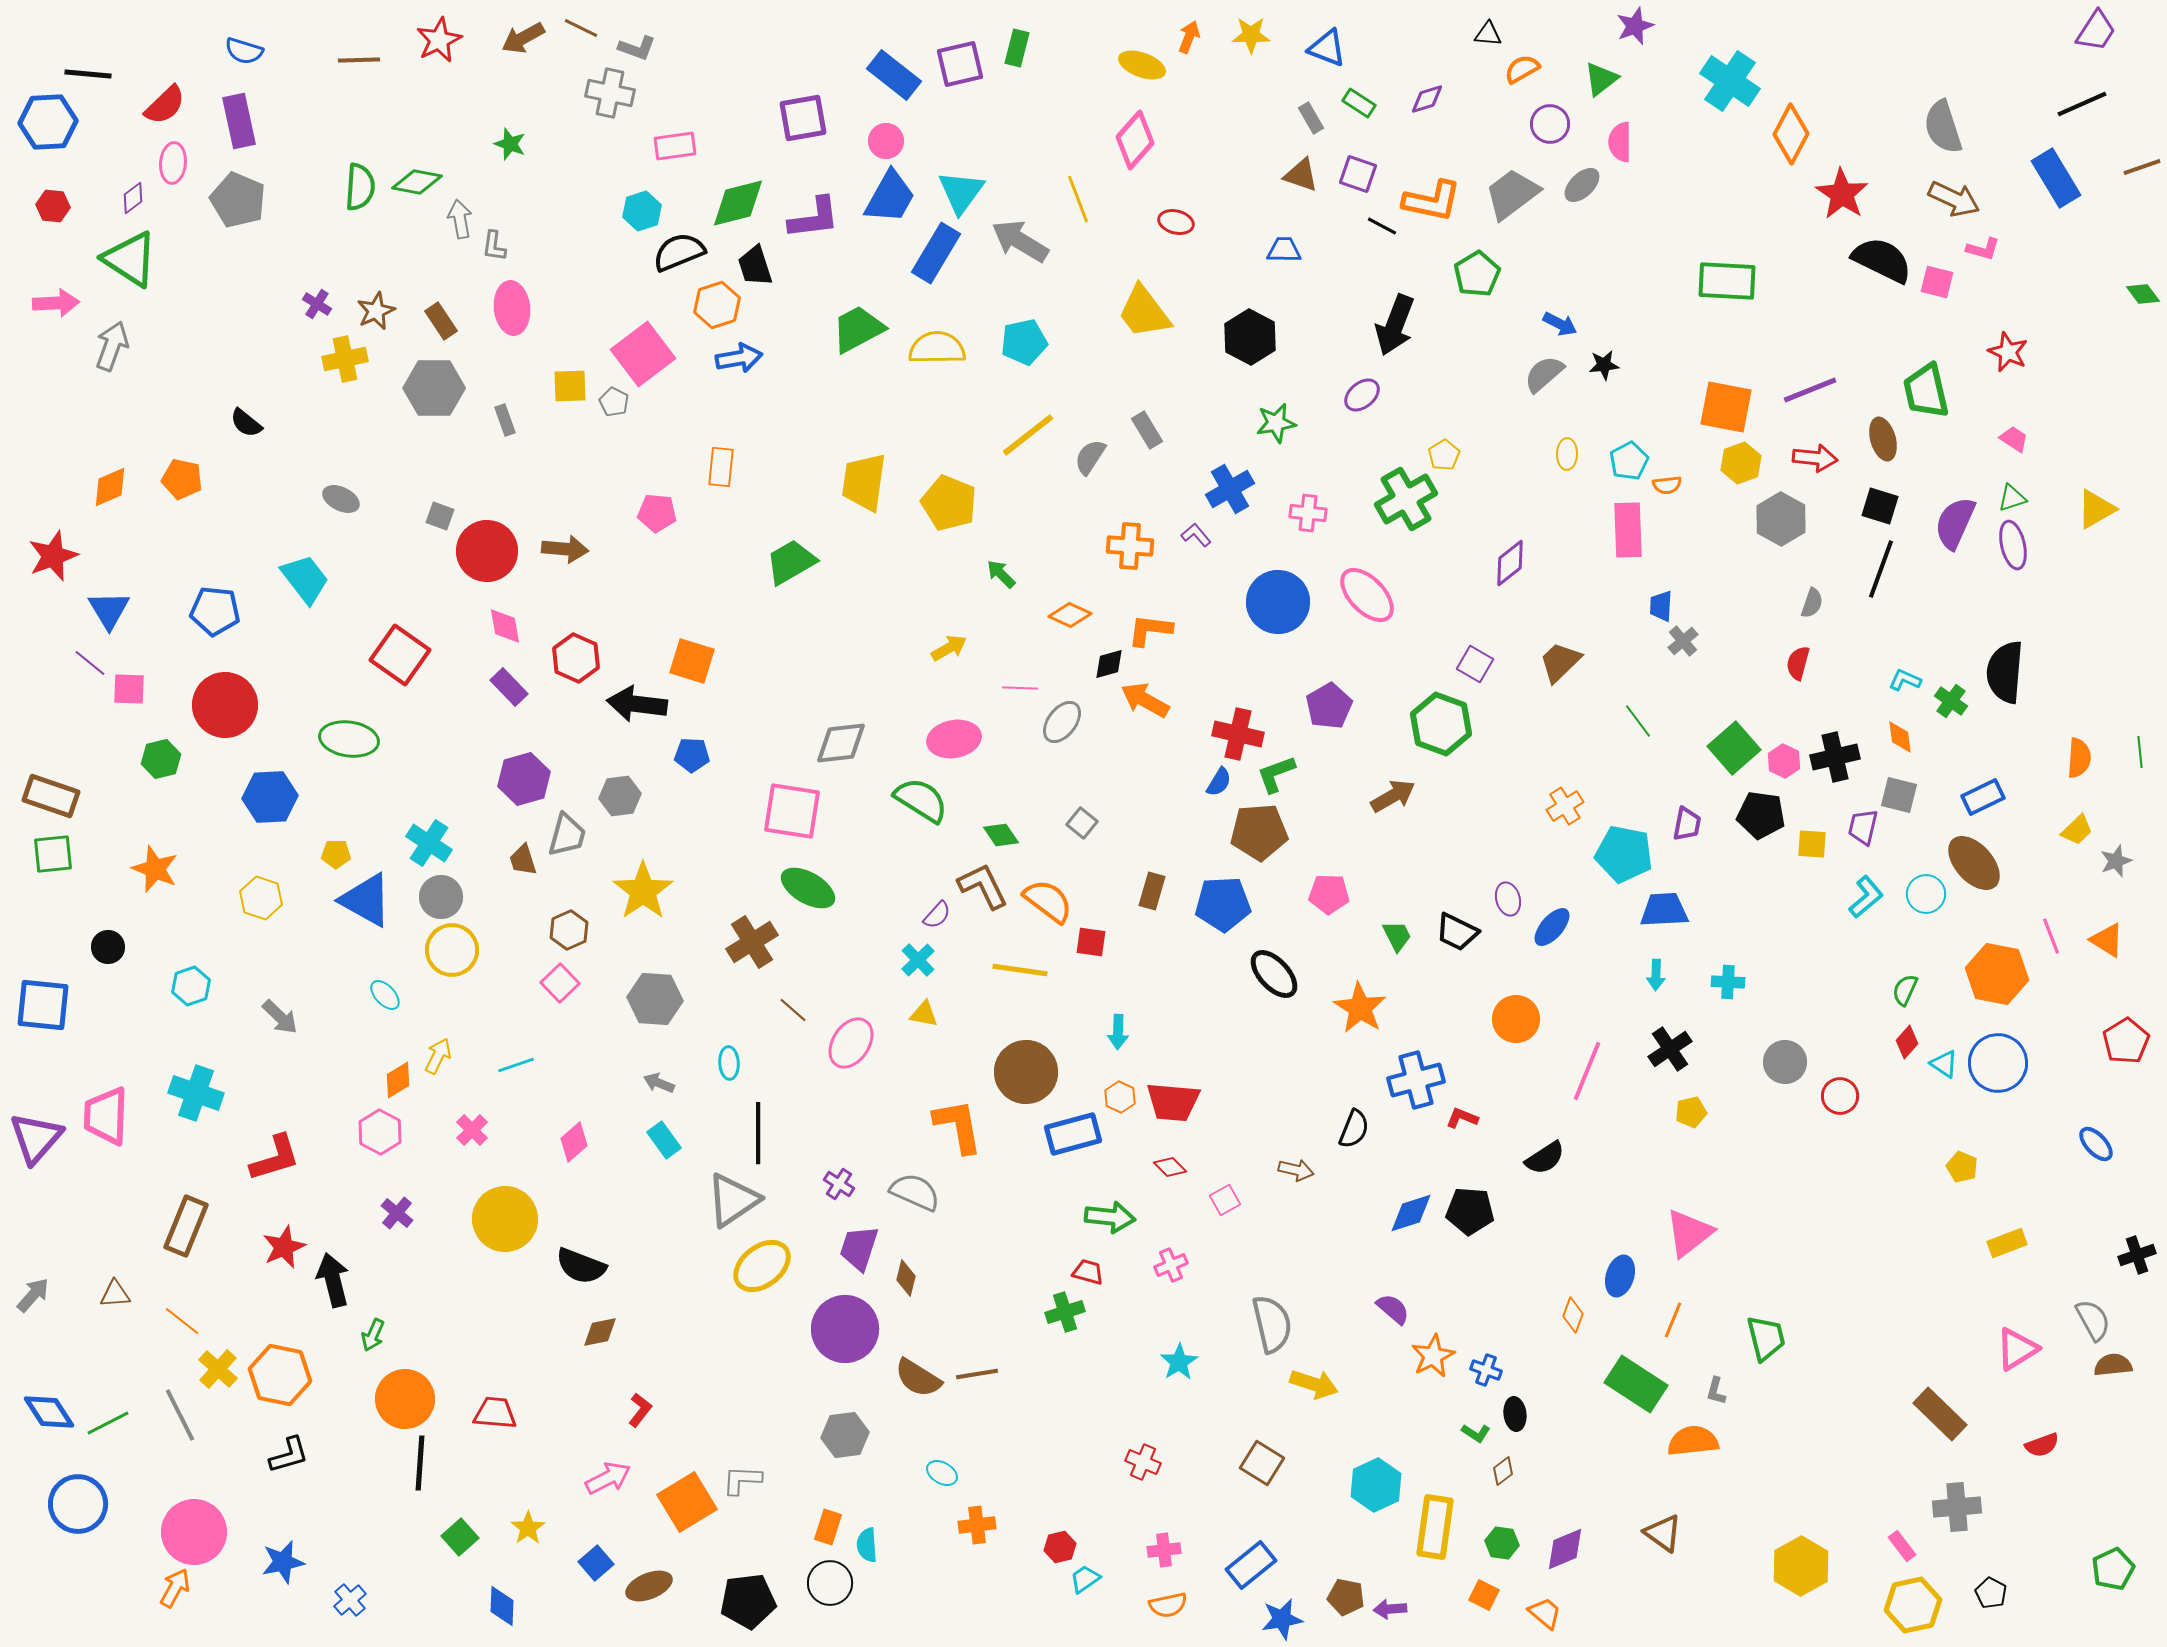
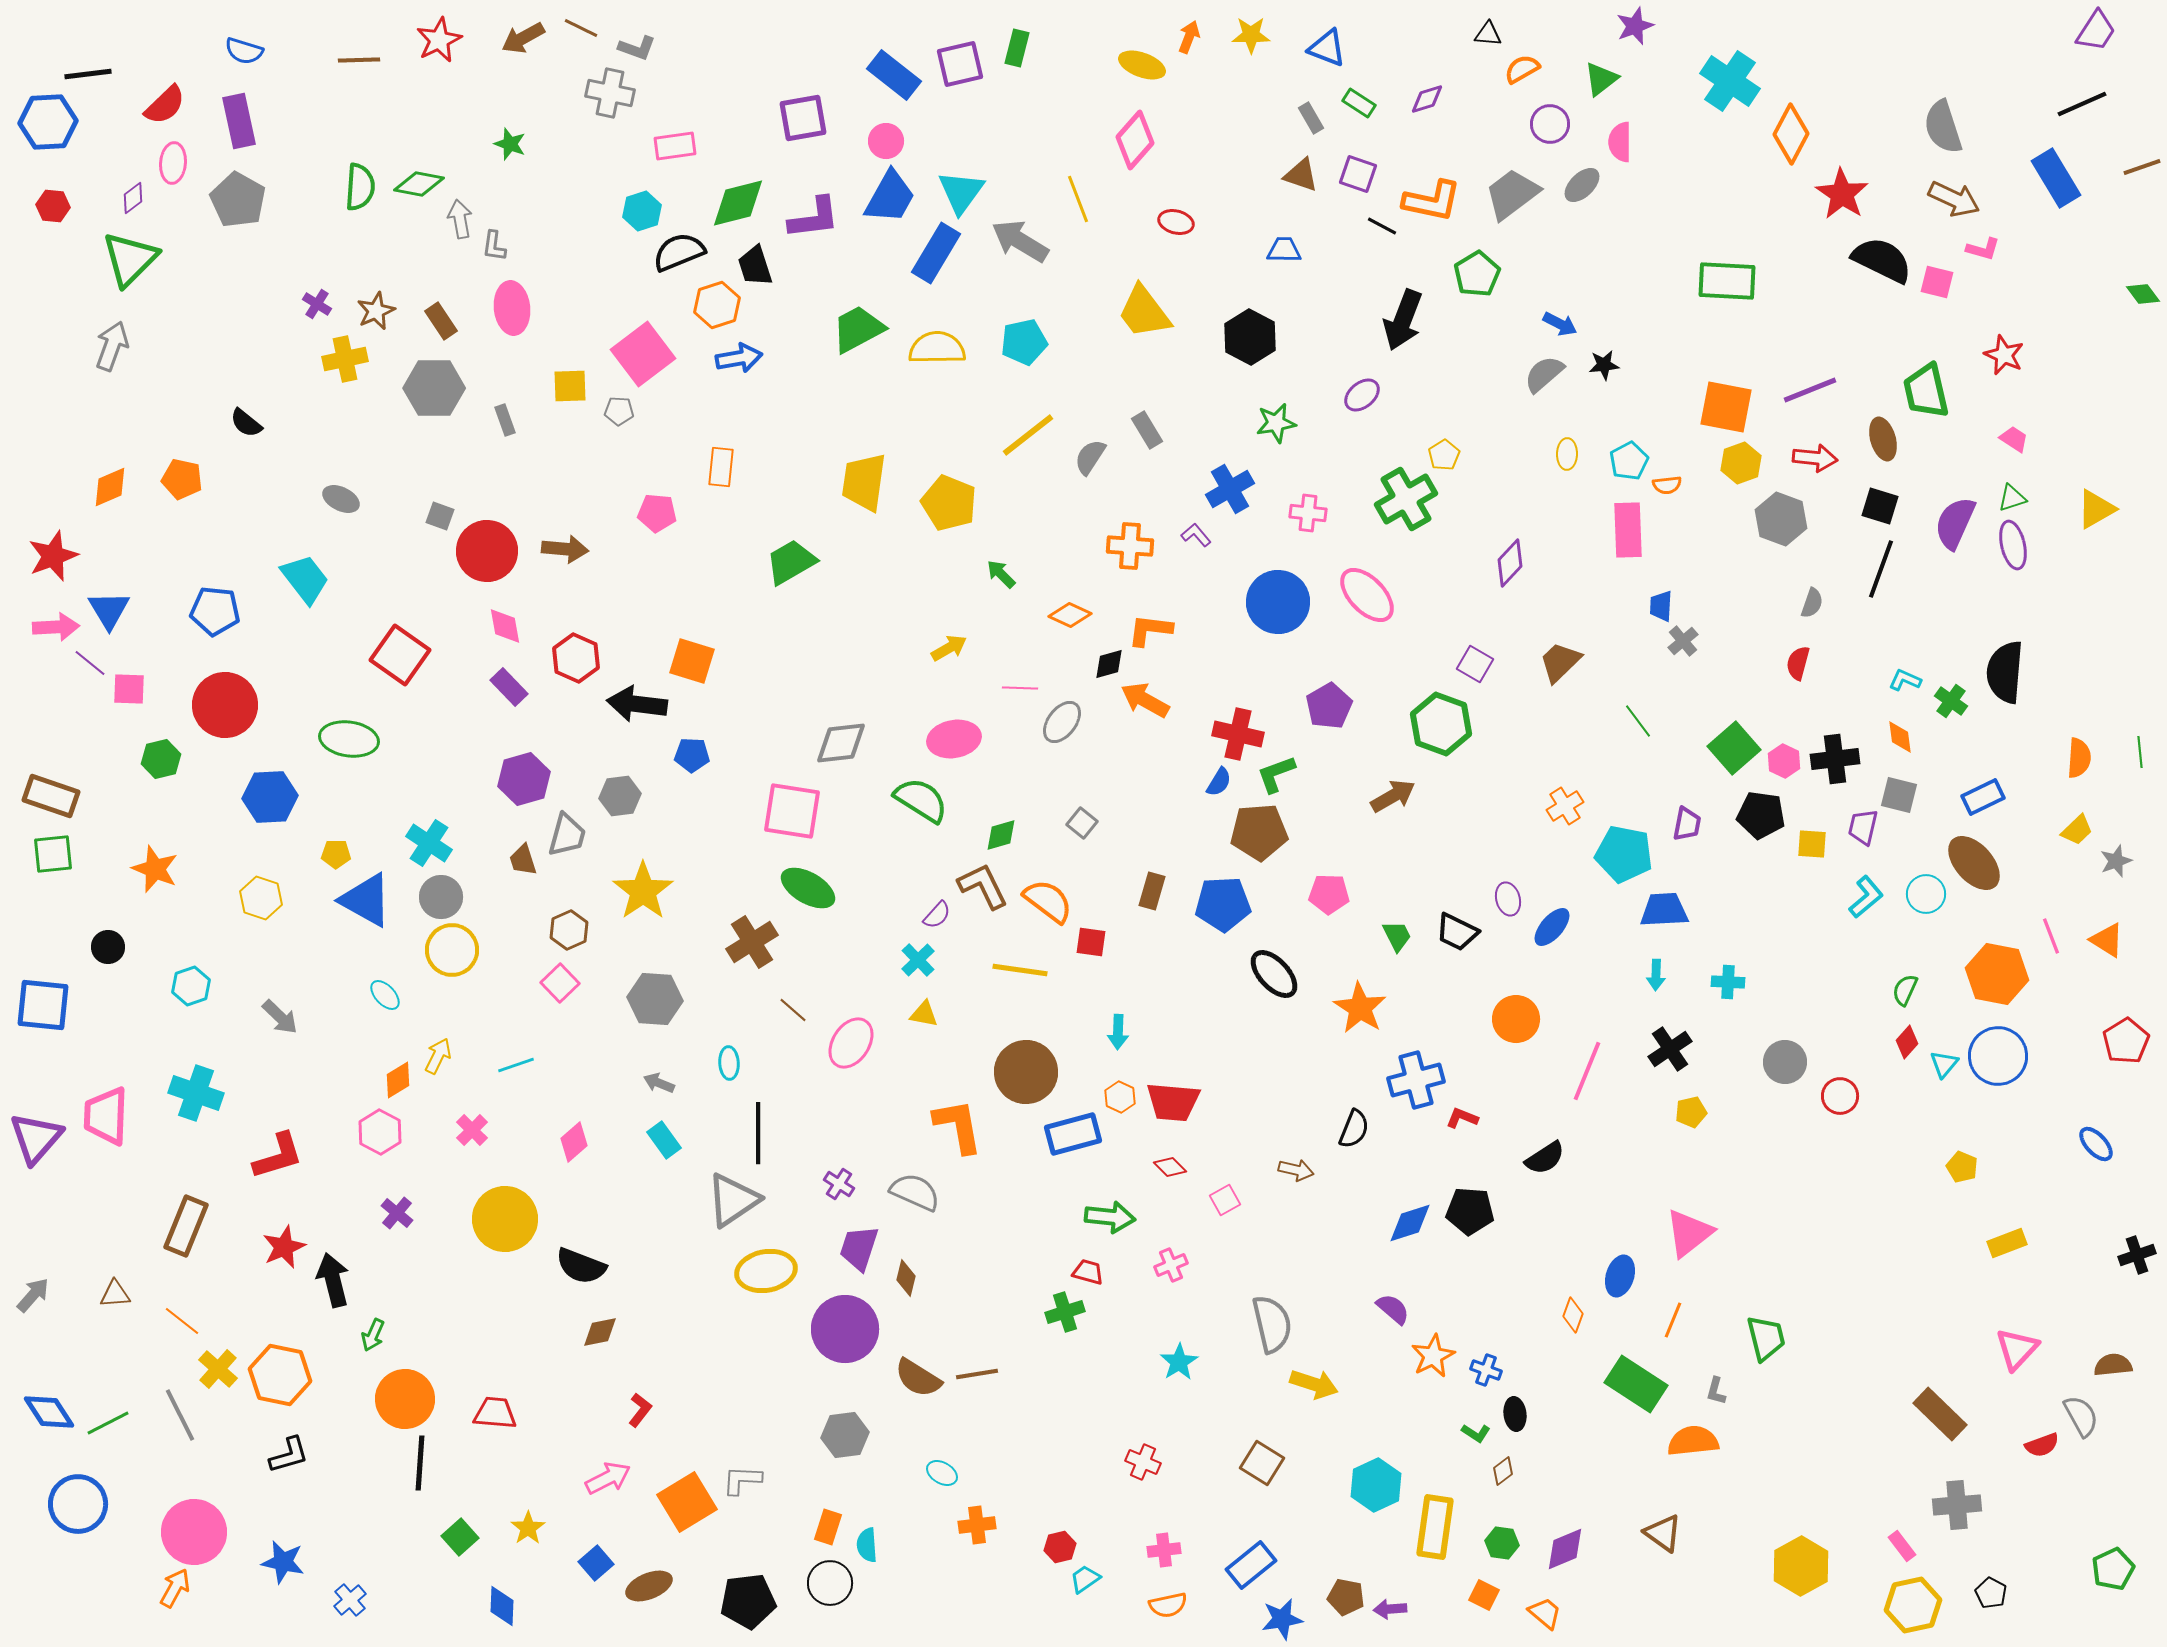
black line at (88, 74): rotated 12 degrees counterclockwise
green diamond at (417, 182): moved 2 px right, 2 px down
gray pentagon at (238, 200): rotated 6 degrees clockwise
green triangle at (130, 259): rotated 42 degrees clockwise
pink arrow at (56, 303): moved 324 px down
black arrow at (1395, 325): moved 8 px right, 5 px up
red star at (2008, 352): moved 4 px left, 3 px down
gray pentagon at (614, 402): moved 5 px right, 9 px down; rotated 24 degrees counterclockwise
gray hexagon at (1781, 519): rotated 9 degrees counterclockwise
purple diamond at (1510, 563): rotated 9 degrees counterclockwise
black cross at (1835, 757): moved 2 px down; rotated 6 degrees clockwise
green diamond at (1001, 835): rotated 72 degrees counterclockwise
blue circle at (1998, 1063): moved 7 px up
cyan triangle at (1944, 1064): rotated 36 degrees clockwise
red L-shape at (275, 1158): moved 3 px right, 2 px up
blue diamond at (1411, 1213): moved 1 px left, 10 px down
yellow ellipse at (762, 1266): moved 4 px right, 5 px down; rotated 28 degrees clockwise
gray semicircle at (2093, 1320): moved 12 px left, 96 px down
pink triangle at (2017, 1349): rotated 15 degrees counterclockwise
gray cross at (1957, 1507): moved 2 px up
blue star at (283, 1562): rotated 24 degrees clockwise
